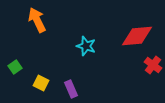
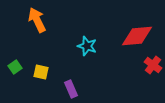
cyan star: moved 1 px right
yellow square: moved 11 px up; rotated 14 degrees counterclockwise
